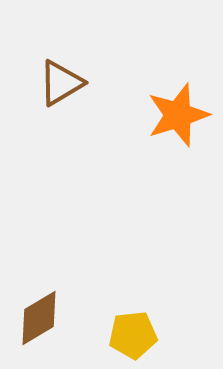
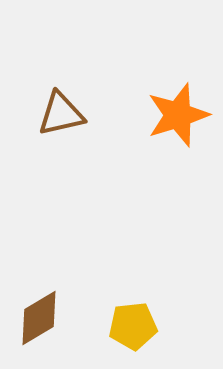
brown triangle: moved 31 px down; rotated 18 degrees clockwise
yellow pentagon: moved 9 px up
